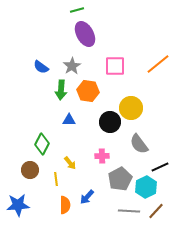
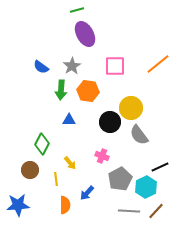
gray semicircle: moved 9 px up
pink cross: rotated 24 degrees clockwise
blue arrow: moved 4 px up
